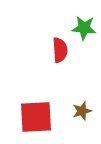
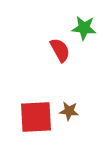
red semicircle: rotated 25 degrees counterclockwise
brown star: moved 13 px left; rotated 24 degrees clockwise
